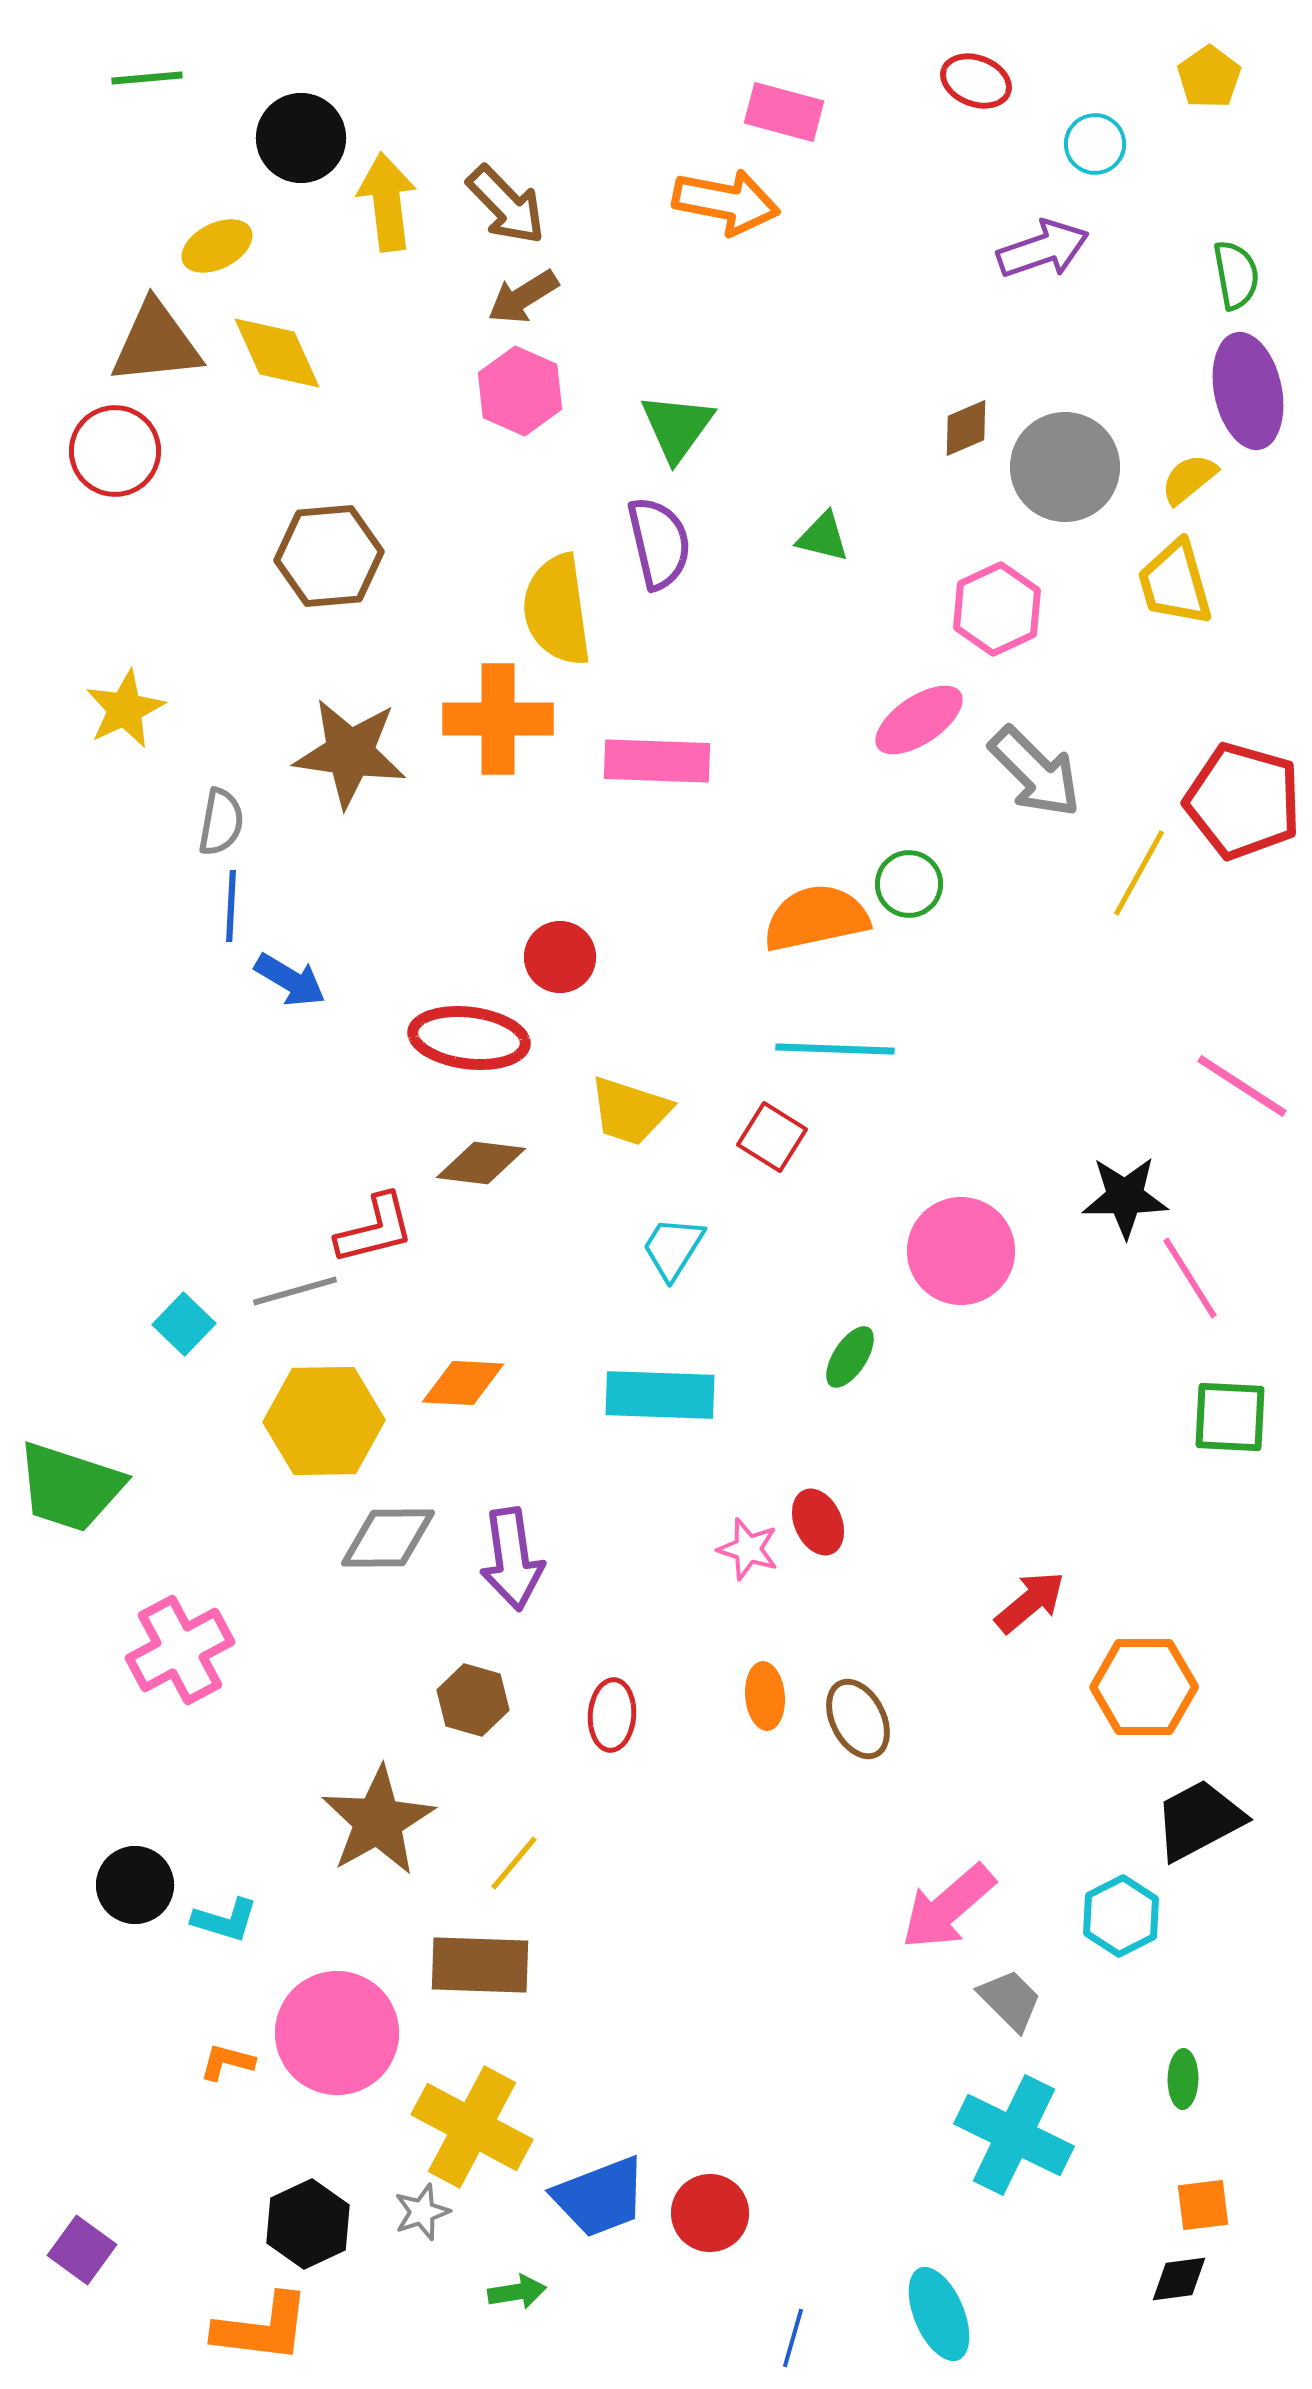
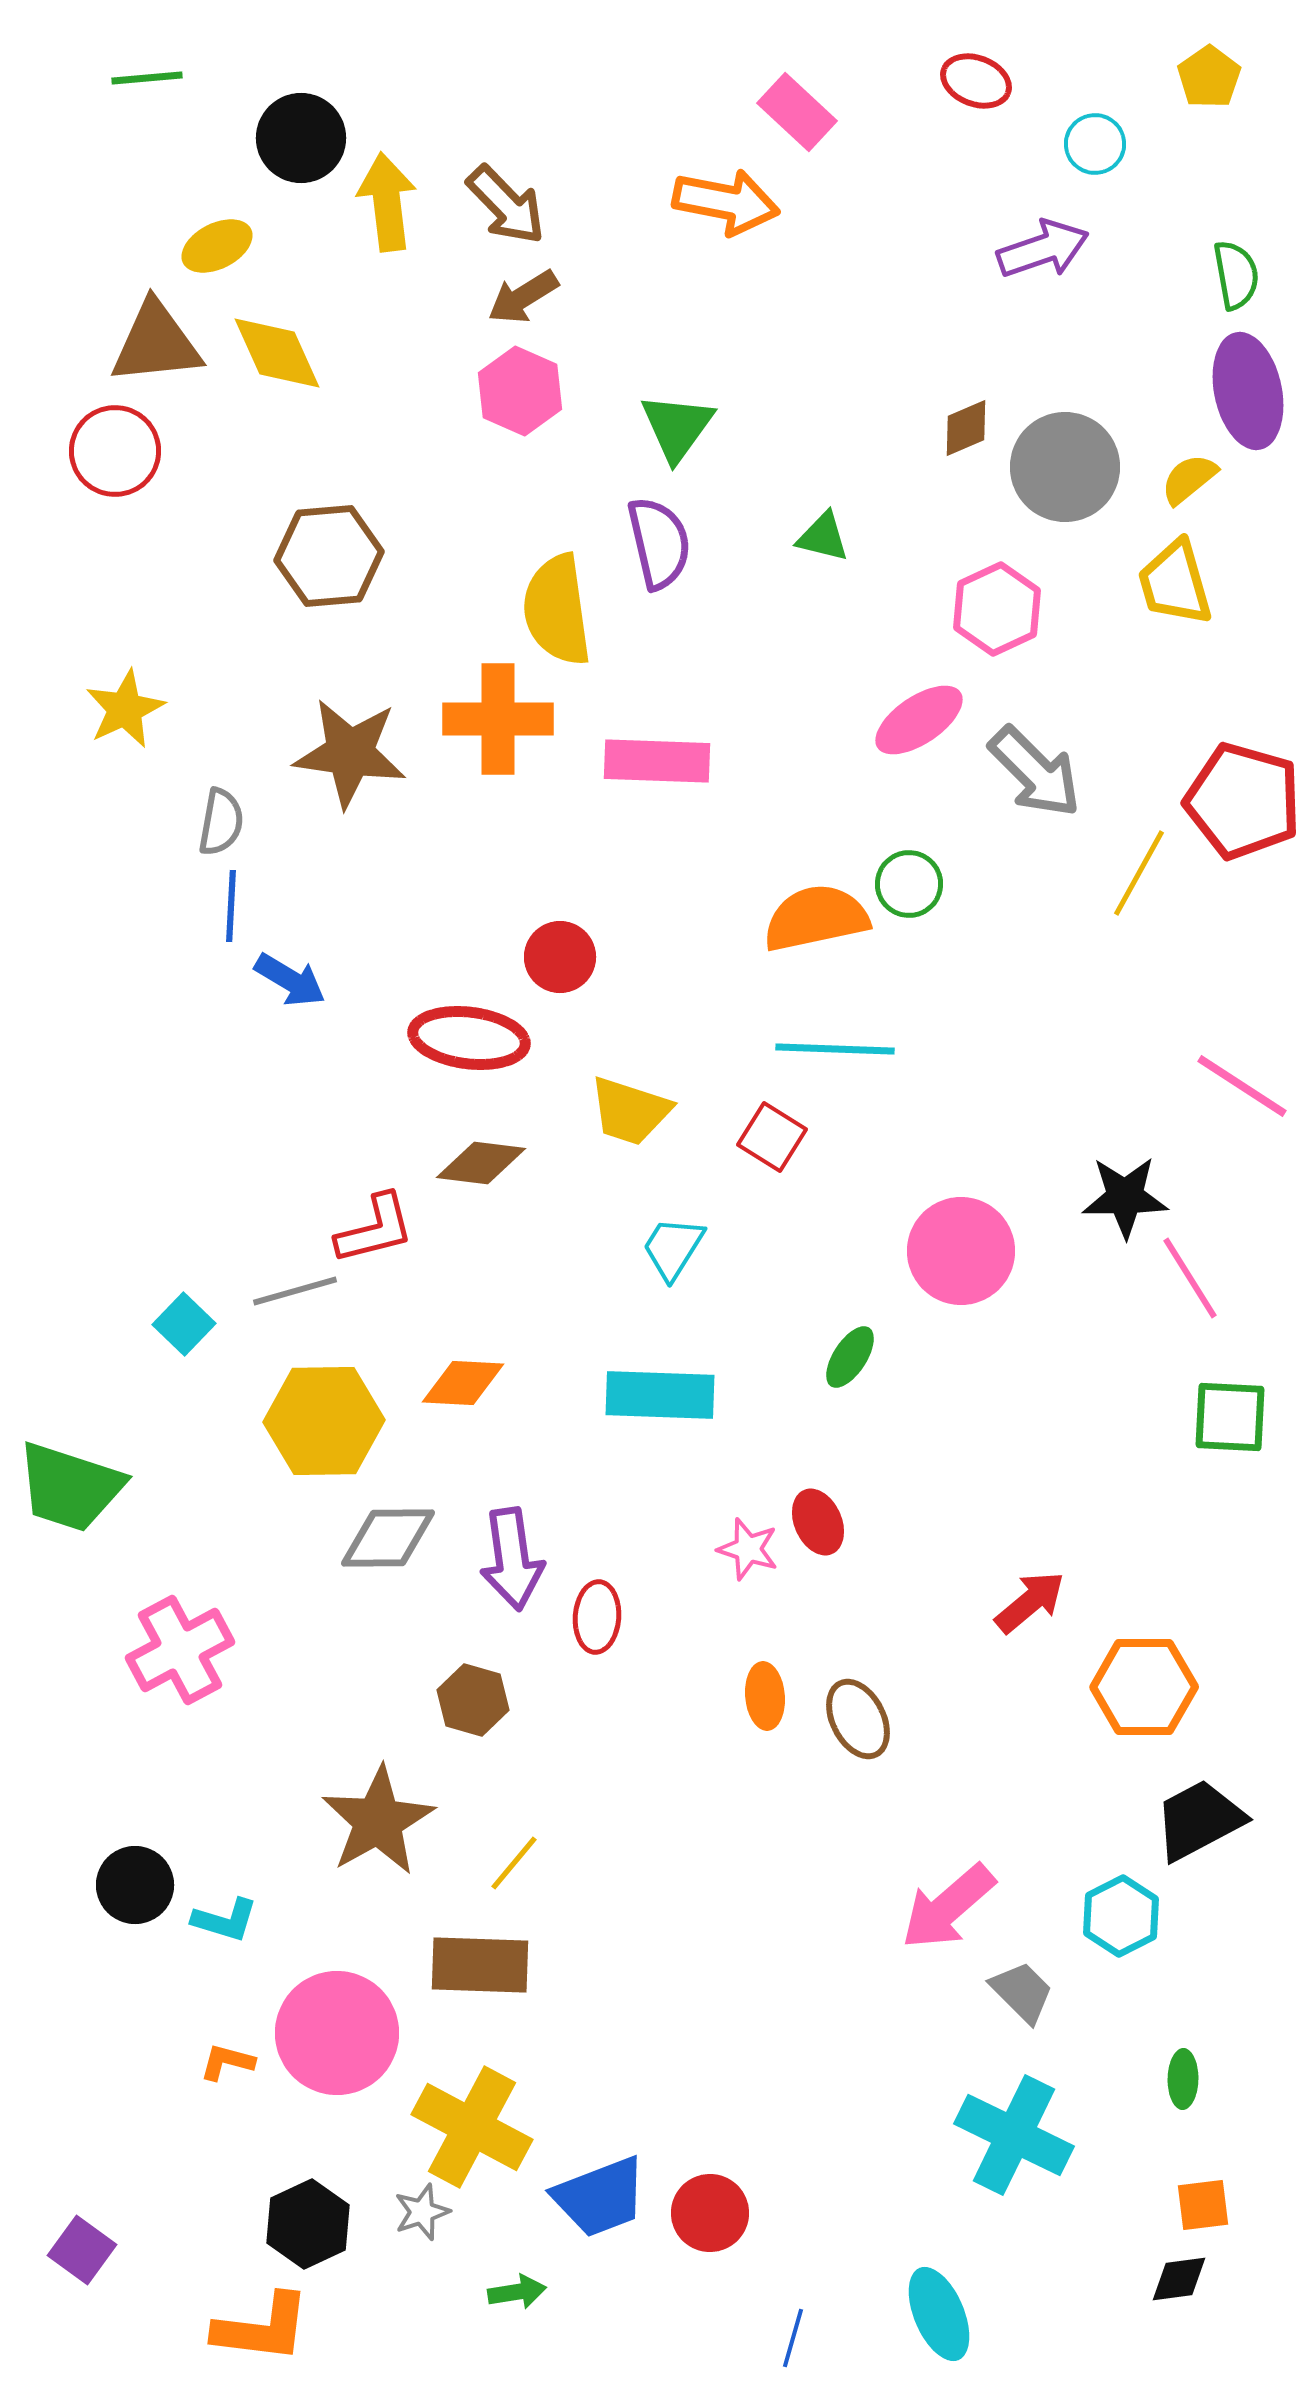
pink rectangle at (784, 112): moved 13 px right; rotated 28 degrees clockwise
red ellipse at (612, 1715): moved 15 px left, 98 px up
gray trapezoid at (1010, 2000): moved 12 px right, 8 px up
